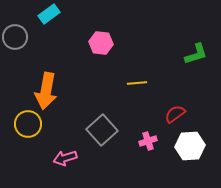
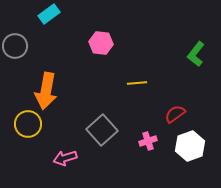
gray circle: moved 9 px down
green L-shape: rotated 145 degrees clockwise
white hexagon: rotated 16 degrees counterclockwise
